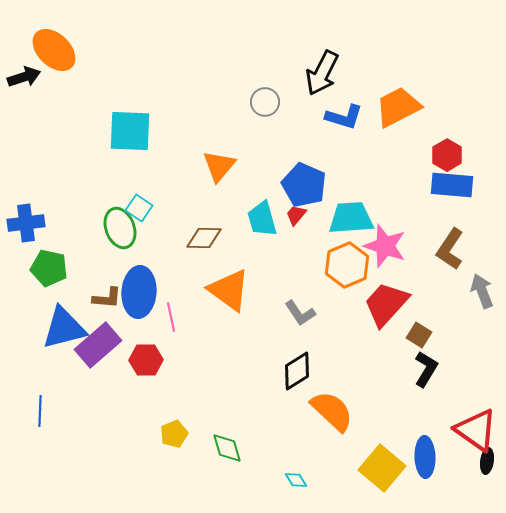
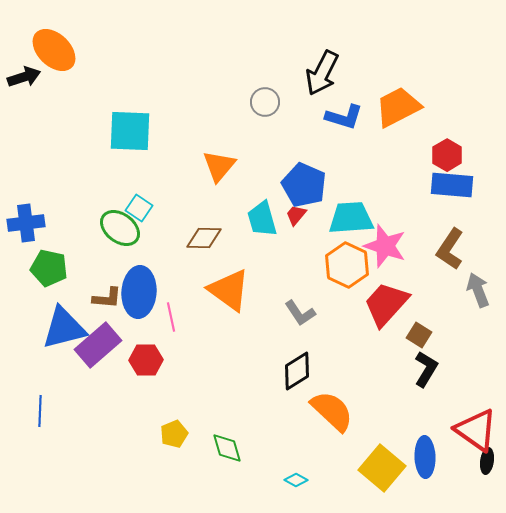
green ellipse at (120, 228): rotated 33 degrees counterclockwise
orange hexagon at (347, 265): rotated 12 degrees counterclockwise
gray arrow at (482, 291): moved 4 px left, 1 px up
cyan diamond at (296, 480): rotated 30 degrees counterclockwise
